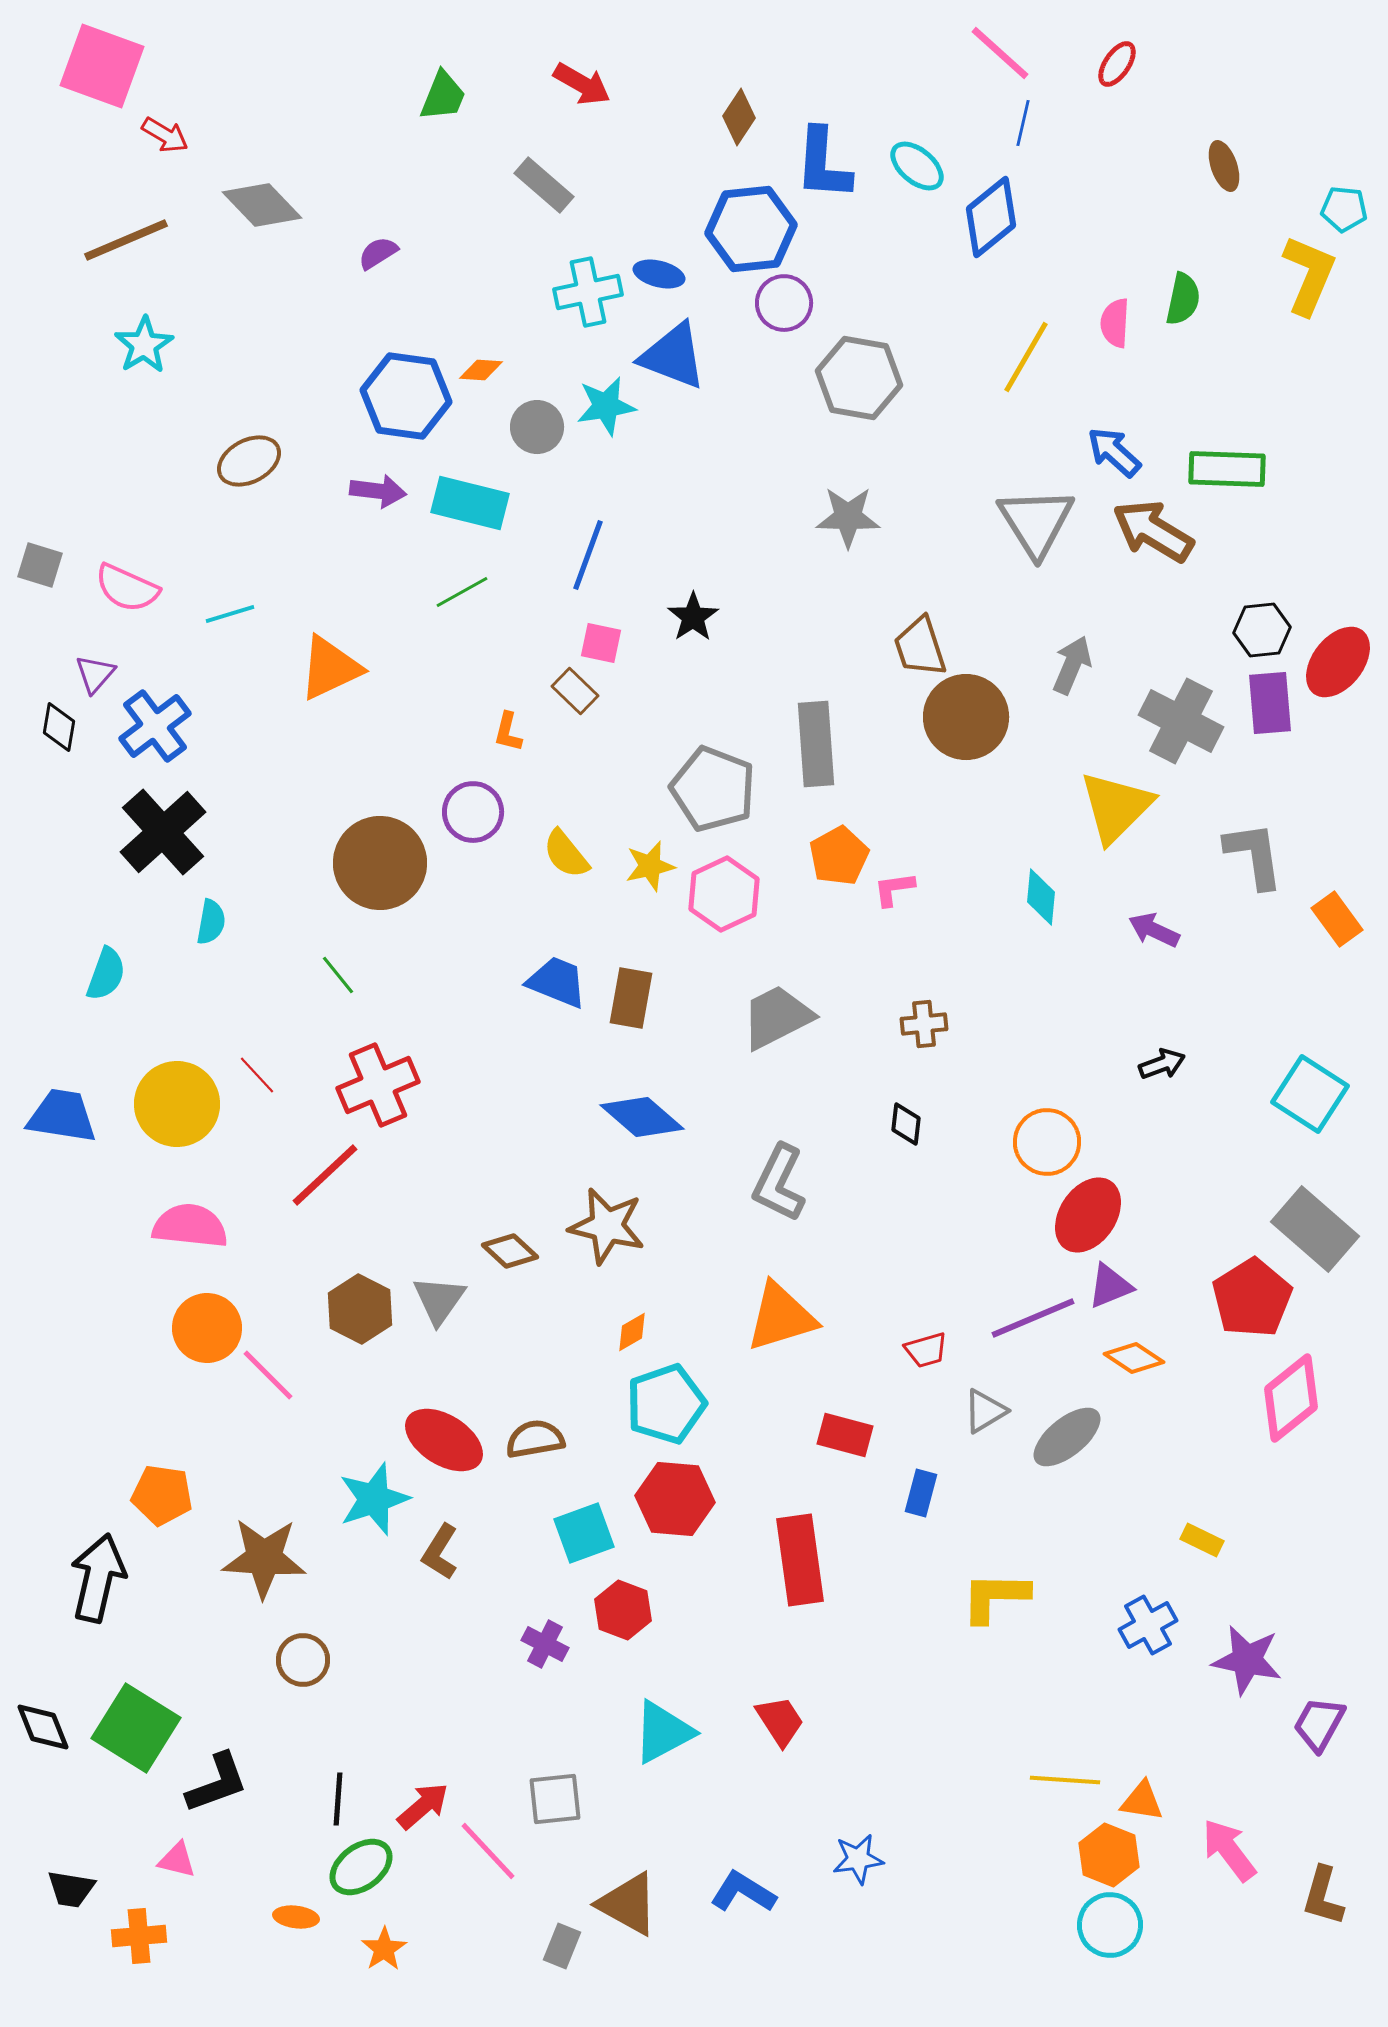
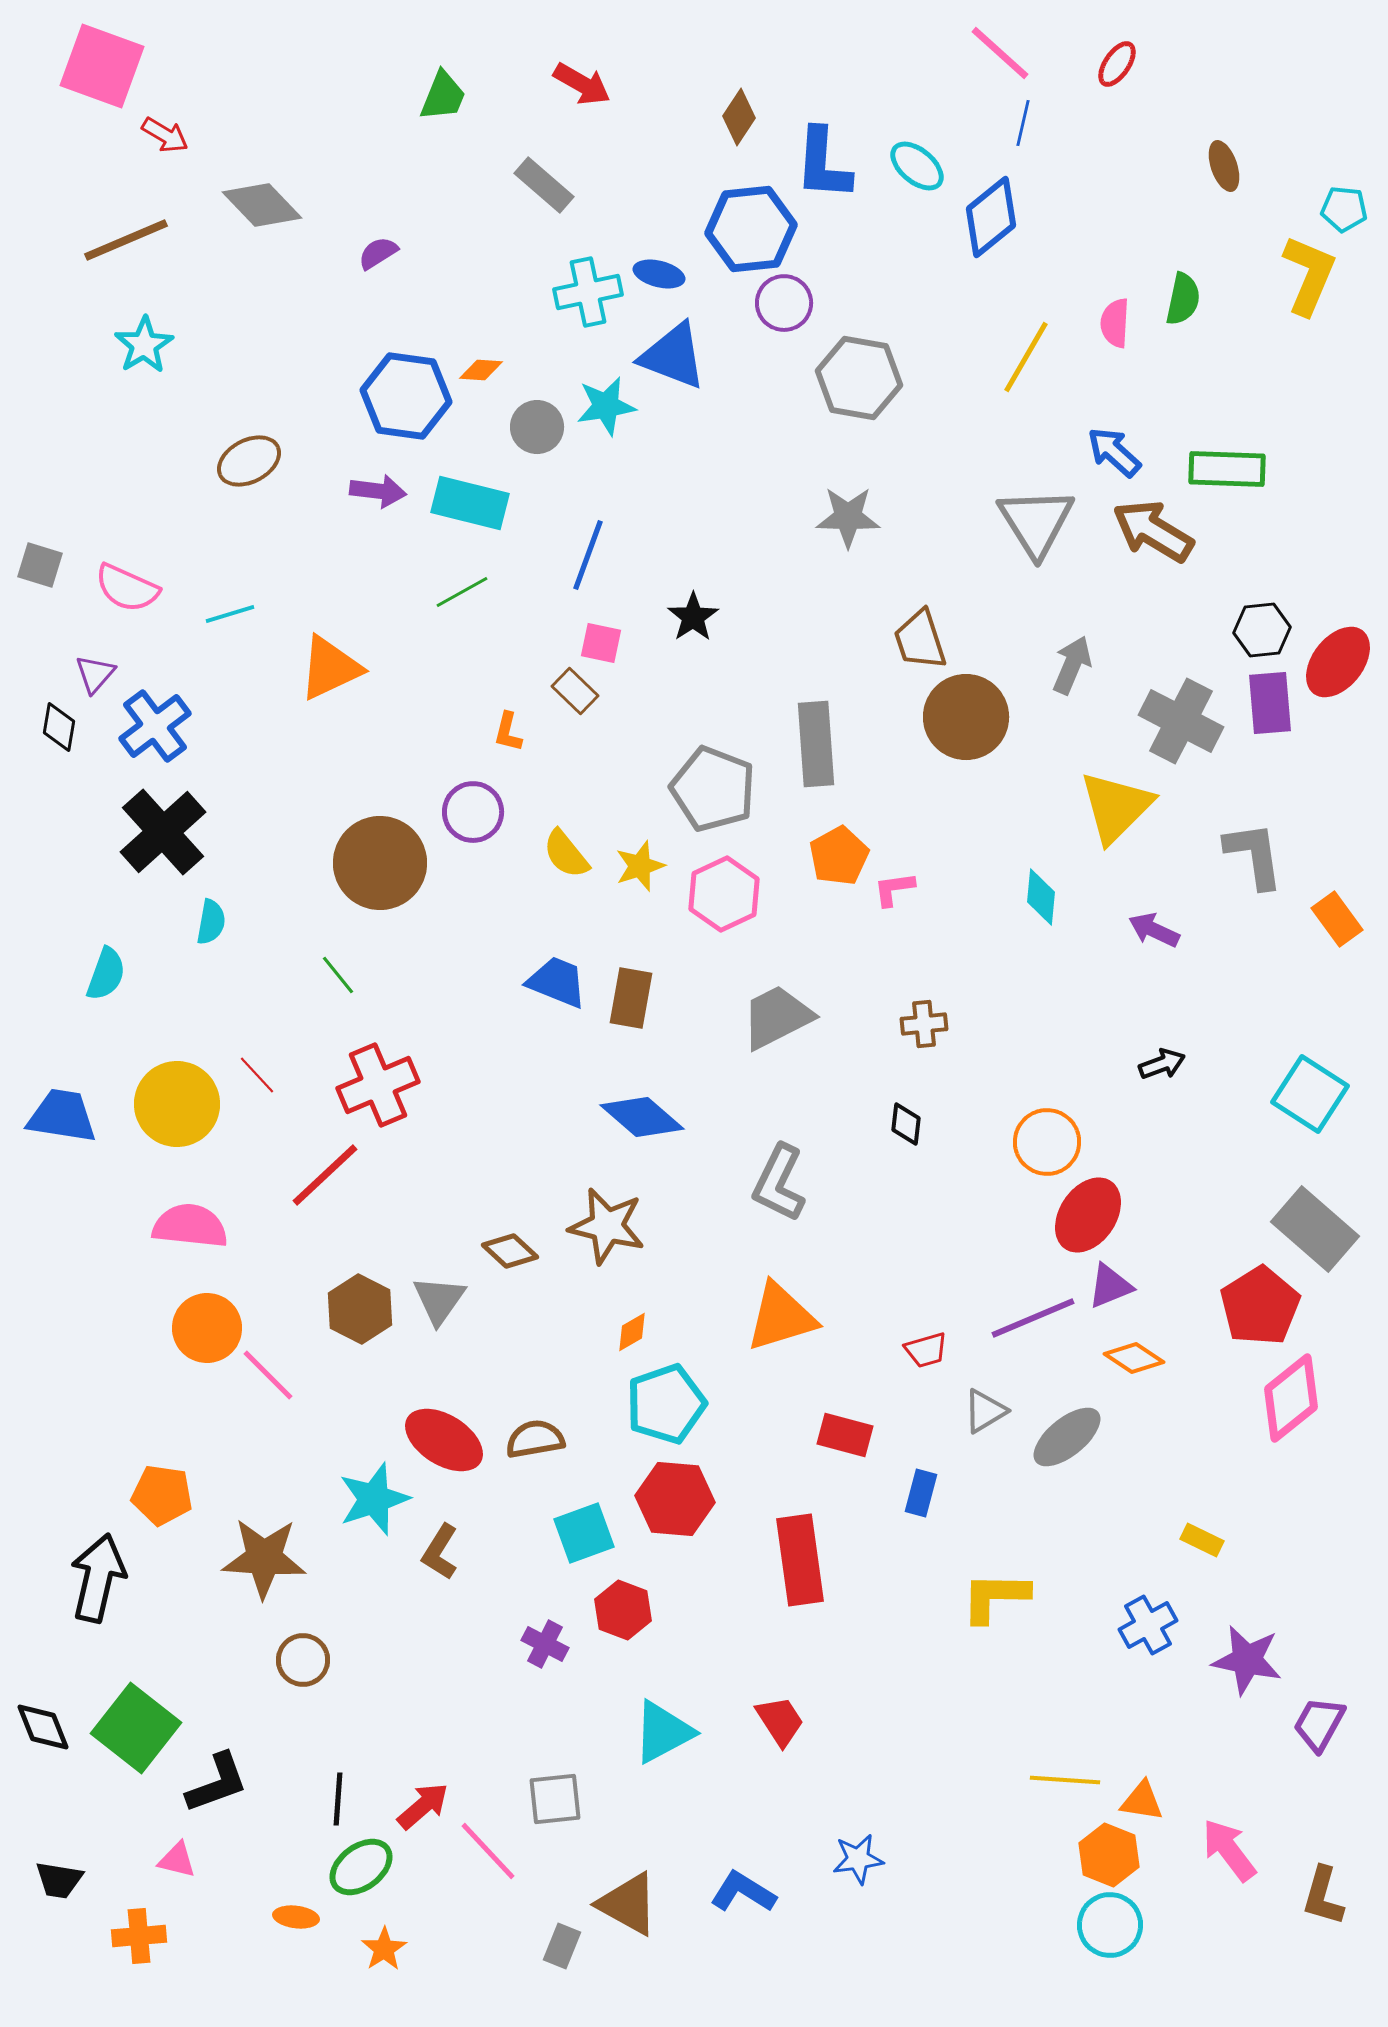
brown trapezoid at (920, 647): moved 7 px up
yellow star at (650, 866): moved 10 px left; rotated 6 degrees counterclockwise
red pentagon at (1252, 1298): moved 8 px right, 8 px down
green square at (136, 1728): rotated 6 degrees clockwise
black trapezoid at (71, 1889): moved 12 px left, 9 px up
